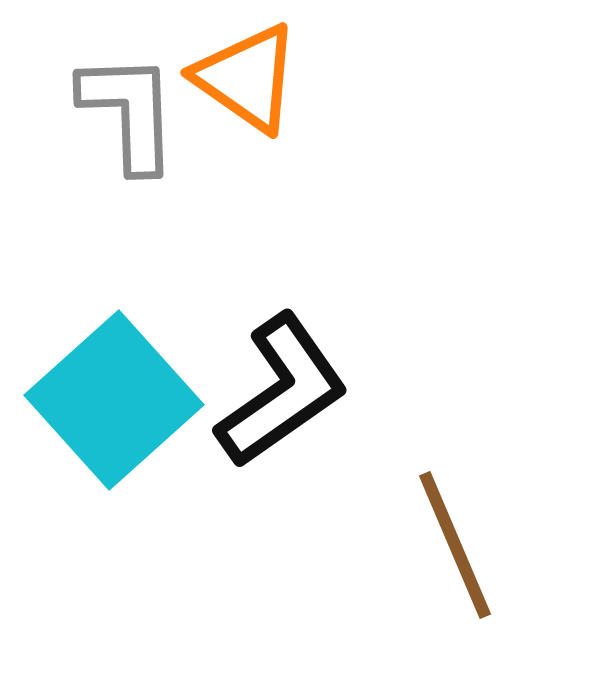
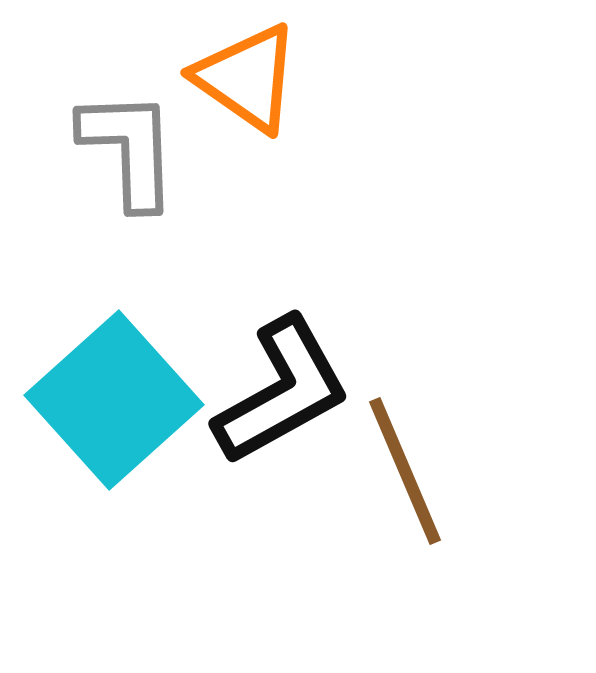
gray L-shape: moved 37 px down
black L-shape: rotated 6 degrees clockwise
brown line: moved 50 px left, 74 px up
